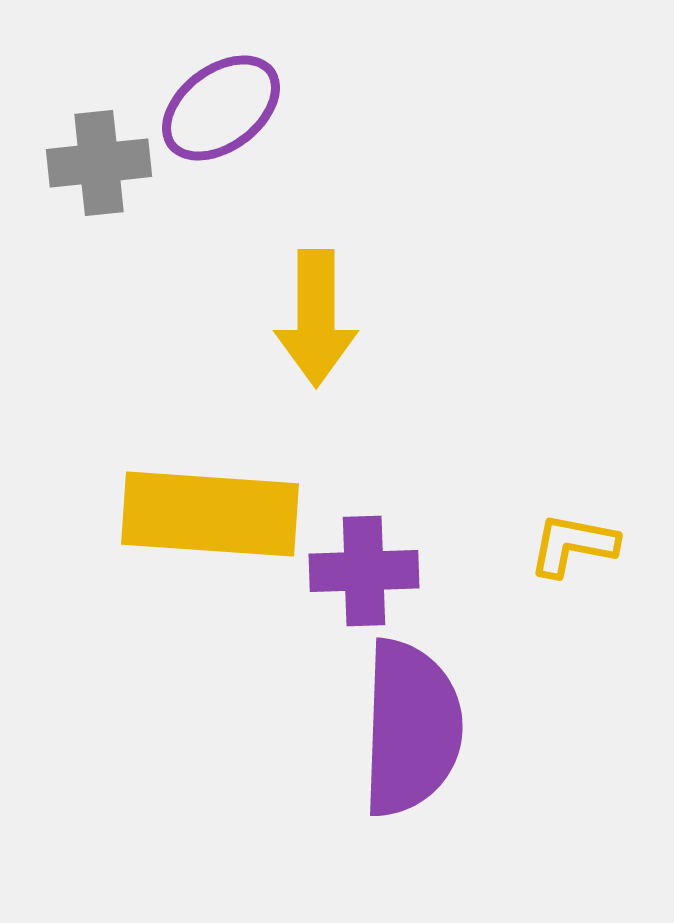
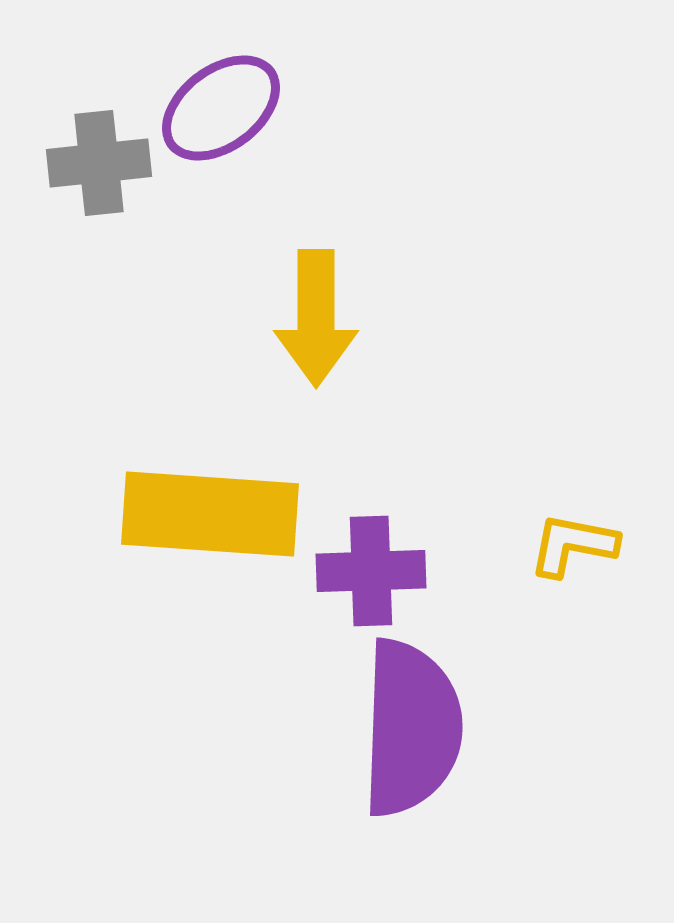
purple cross: moved 7 px right
